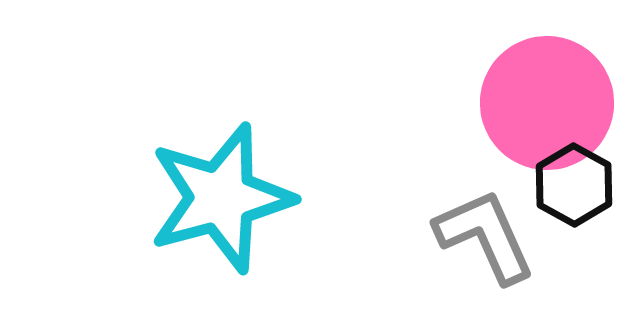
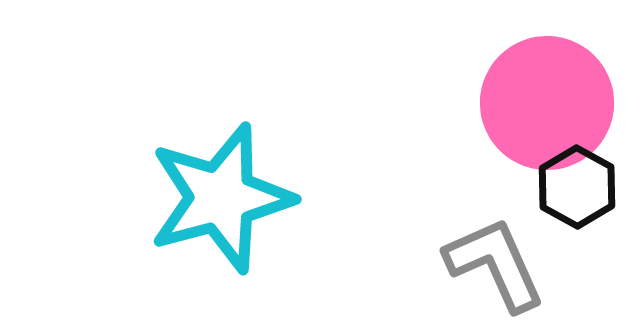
black hexagon: moved 3 px right, 2 px down
gray L-shape: moved 10 px right, 28 px down
